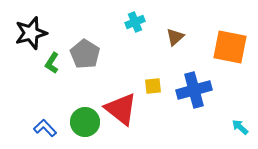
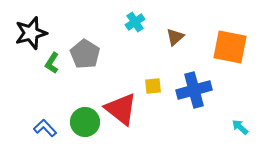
cyan cross: rotated 12 degrees counterclockwise
